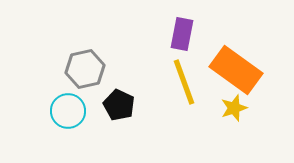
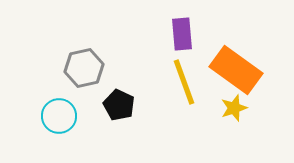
purple rectangle: rotated 16 degrees counterclockwise
gray hexagon: moved 1 px left, 1 px up
cyan circle: moved 9 px left, 5 px down
